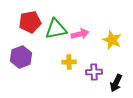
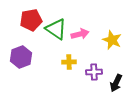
red pentagon: moved 1 px right, 2 px up
green triangle: rotated 45 degrees clockwise
